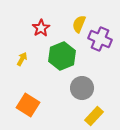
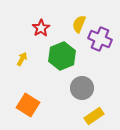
yellow rectangle: rotated 12 degrees clockwise
